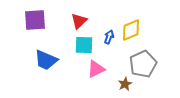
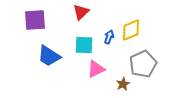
red triangle: moved 2 px right, 9 px up
blue trapezoid: moved 3 px right, 4 px up; rotated 10 degrees clockwise
brown star: moved 2 px left
